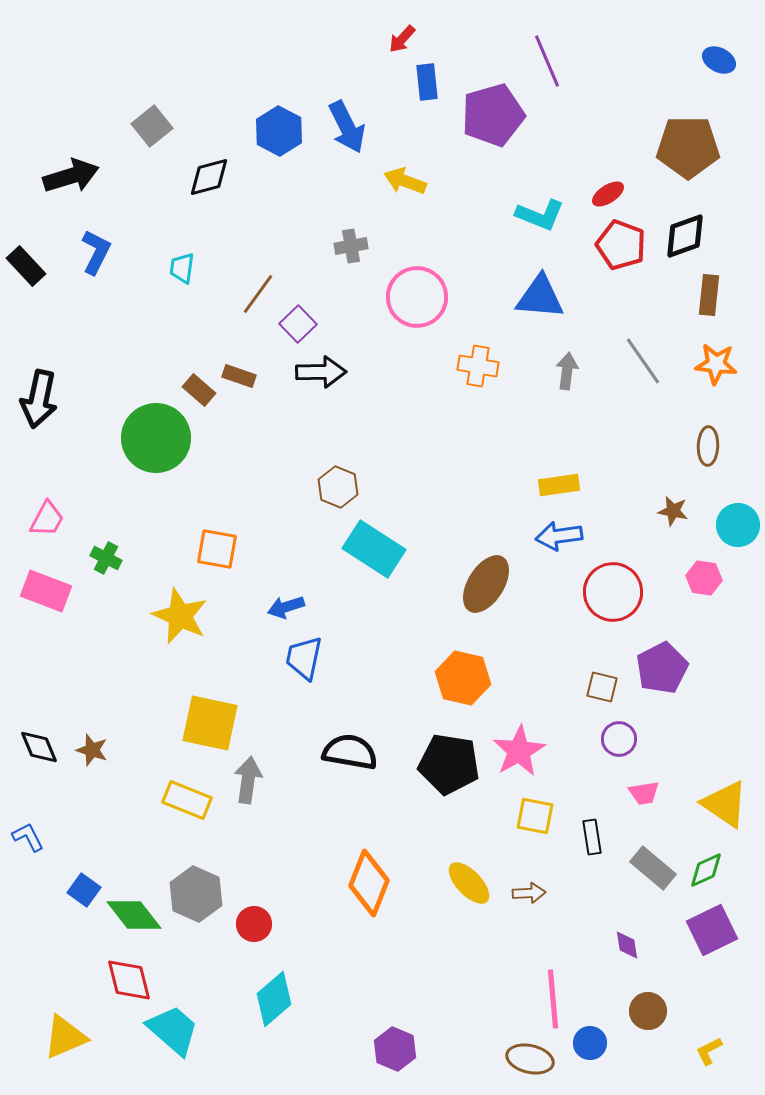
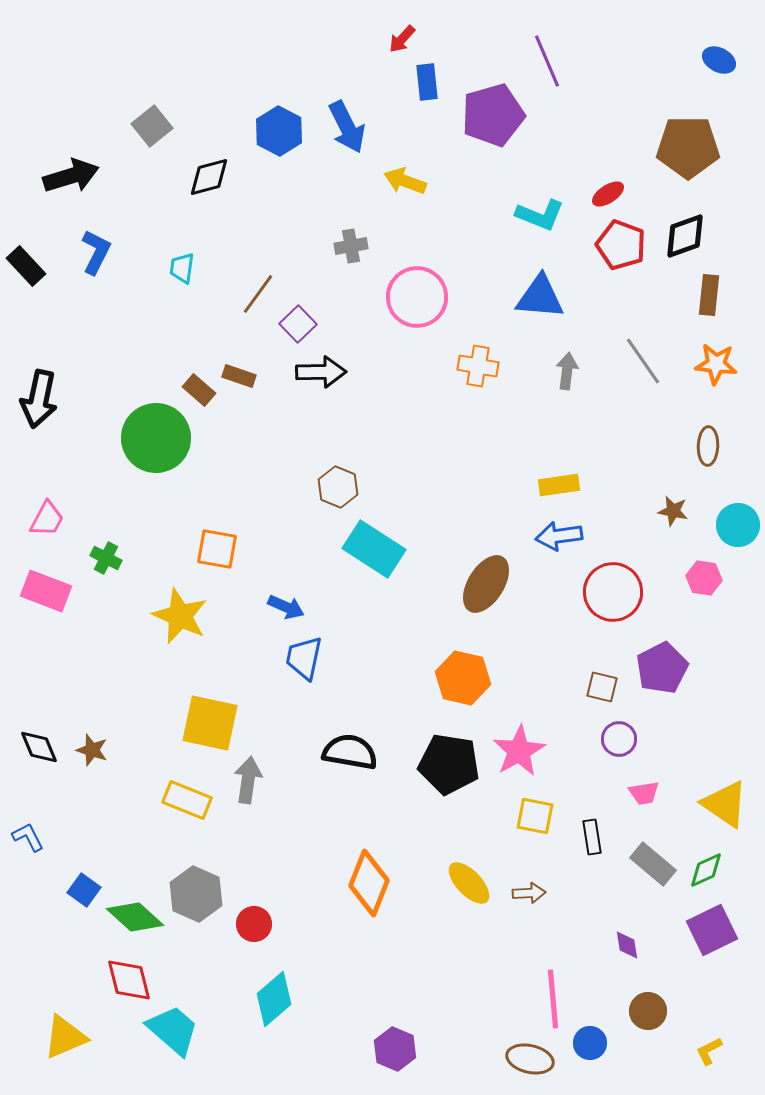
blue arrow at (286, 607): rotated 138 degrees counterclockwise
gray rectangle at (653, 868): moved 4 px up
green diamond at (134, 915): moved 1 px right, 2 px down; rotated 10 degrees counterclockwise
